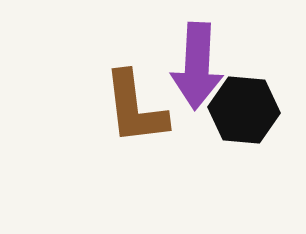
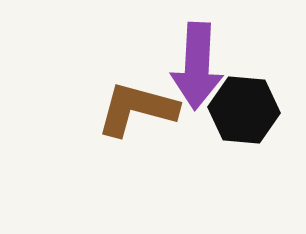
brown L-shape: moved 2 px right, 1 px down; rotated 112 degrees clockwise
